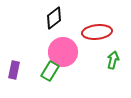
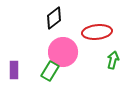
purple rectangle: rotated 12 degrees counterclockwise
